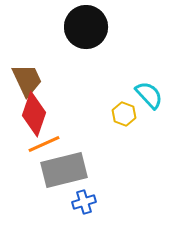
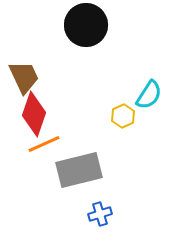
black circle: moved 2 px up
brown trapezoid: moved 3 px left, 3 px up
cyan semicircle: rotated 76 degrees clockwise
yellow hexagon: moved 1 px left, 2 px down; rotated 15 degrees clockwise
gray rectangle: moved 15 px right
blue cross: moved 16 px right, 12 px down
